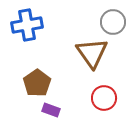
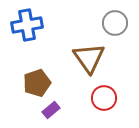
gray circle: moved 2 px right, 1 px down
brown triangle: moved 3 px left, 5 px down
brown pentagon: rotated 16 degrees clockwise
purple rectangle: rotated 60 degrees counterclockwise
